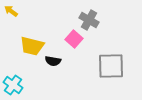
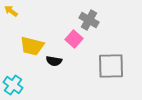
black semicircle: moved 1 px right
